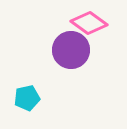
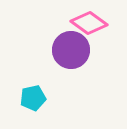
cyan pentagon: moved 6 px right
